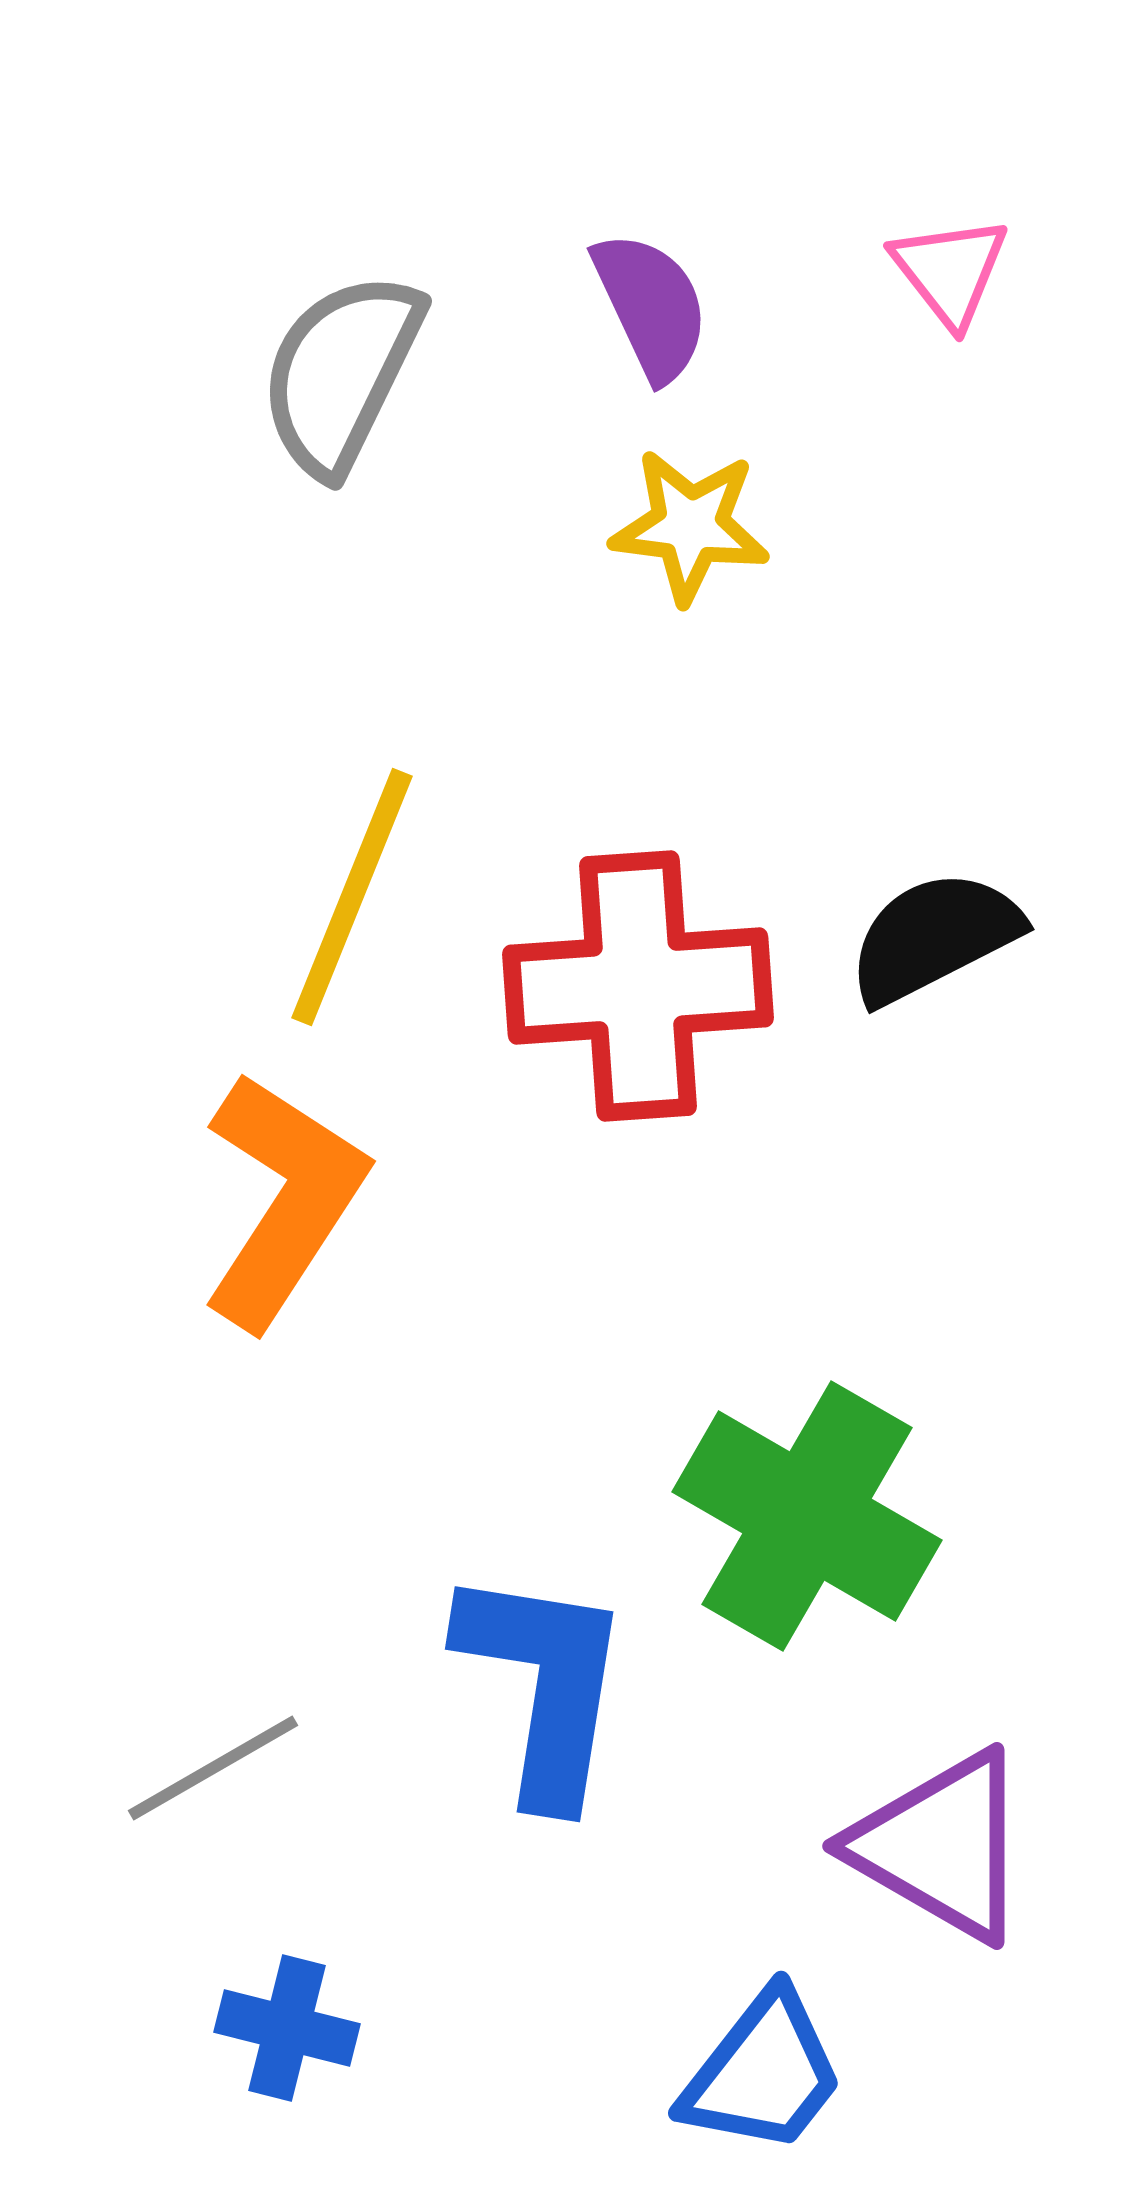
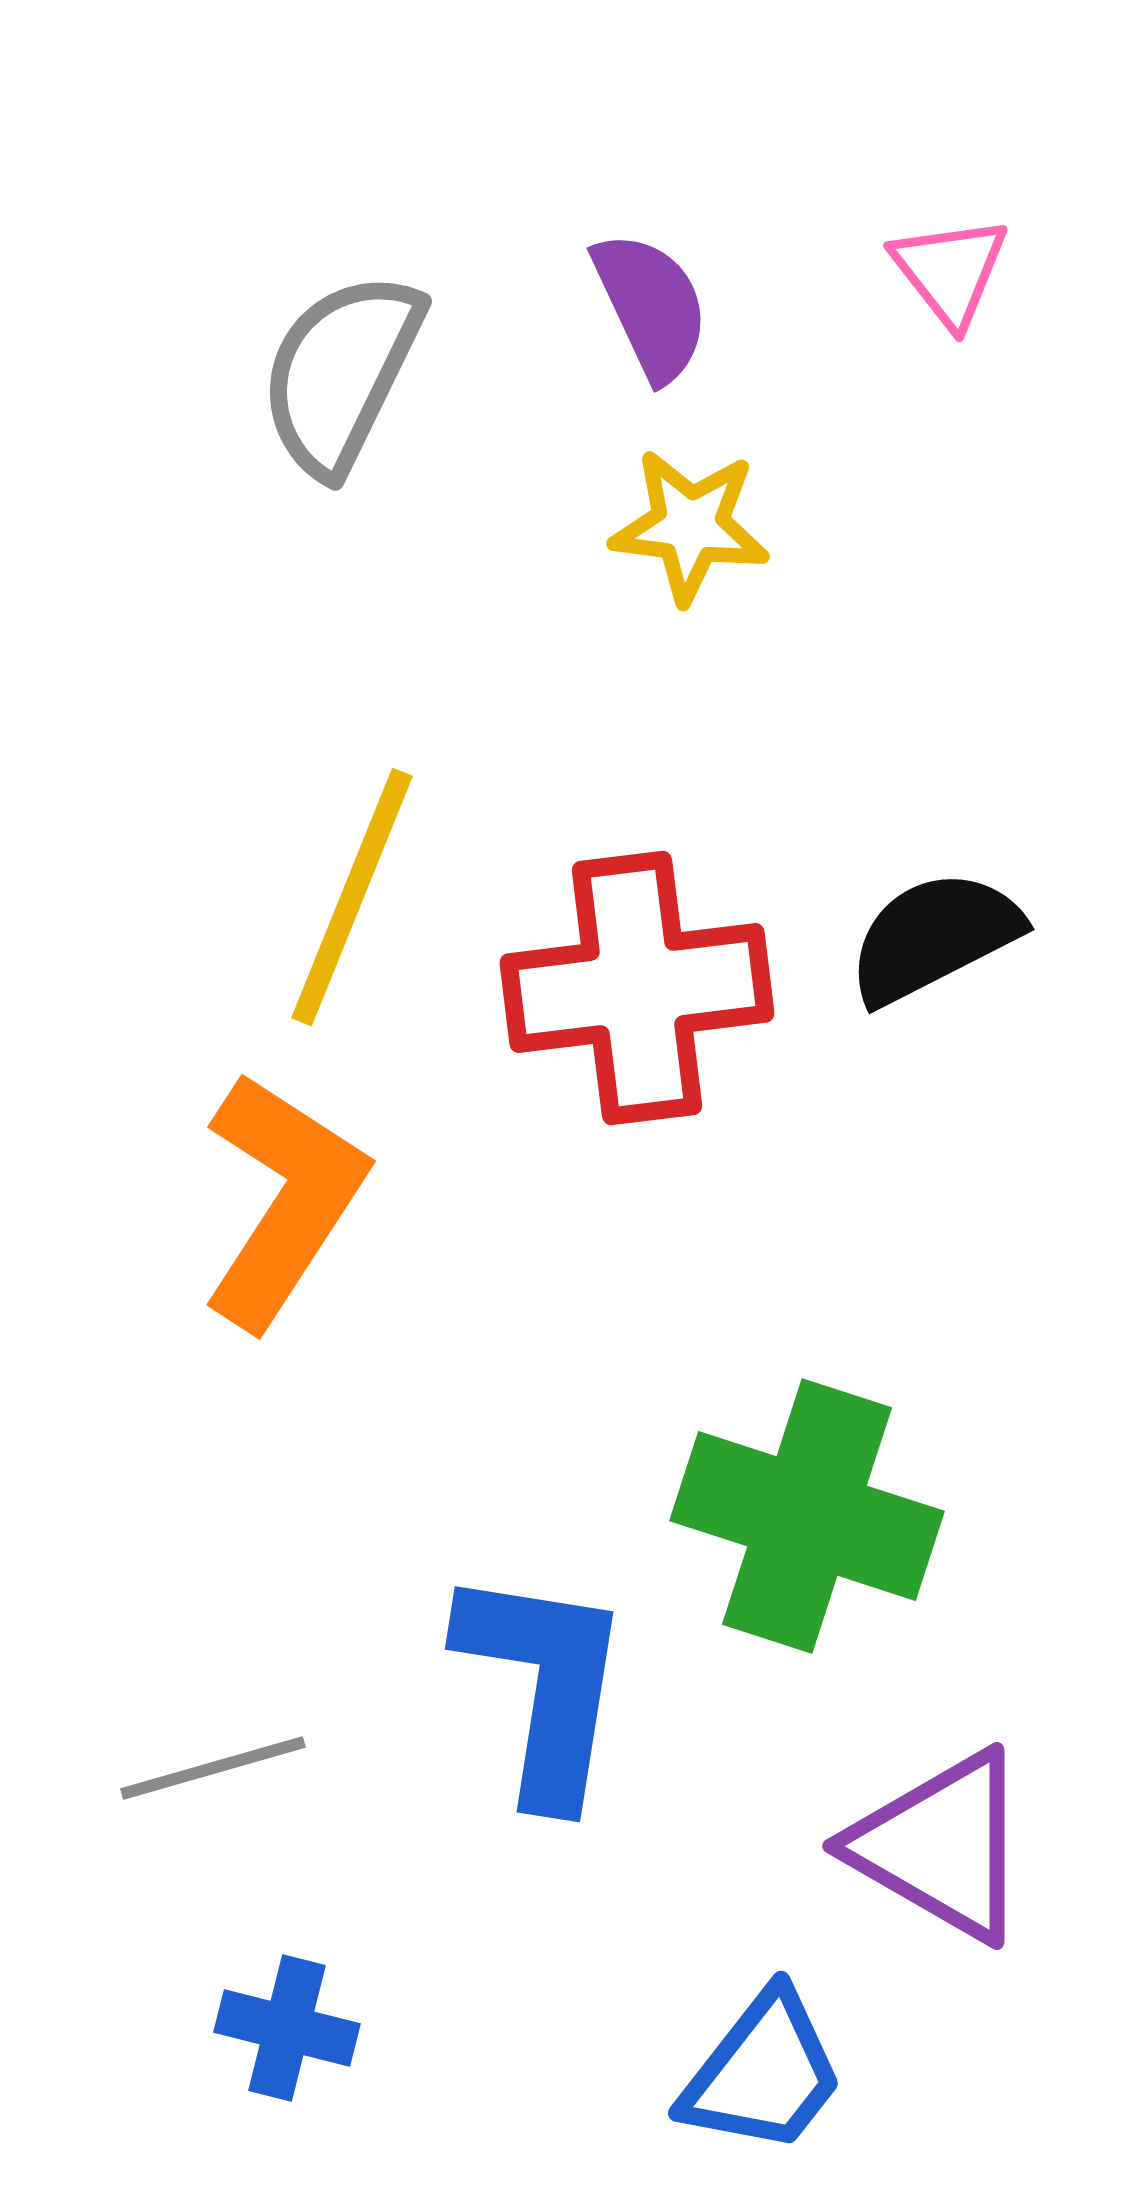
red cross: moved 1 px left, 2 px down; rotated 3 degrees counterclockwise
green cross: rotated 12 degrees counterclockwise
gray line: rotated 14 degrees clockwise
